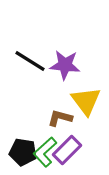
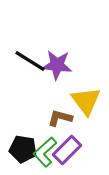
purple star: moved 8 px left
black pentagon: moved 3 px up
